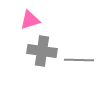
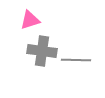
gray line: moved 3 px left
